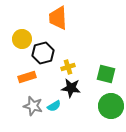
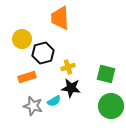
orange trapezoid: moved 2 px right
cyan semicircle: moved 5 px up
